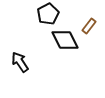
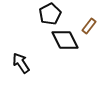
black pentagon: moved 2 px right
black arrow: moved 1 px right, 1 px down
